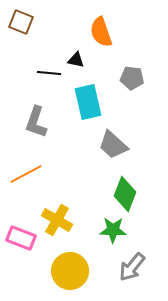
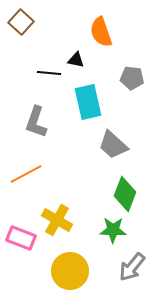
brown square: rotated 20 degrees clockwise
